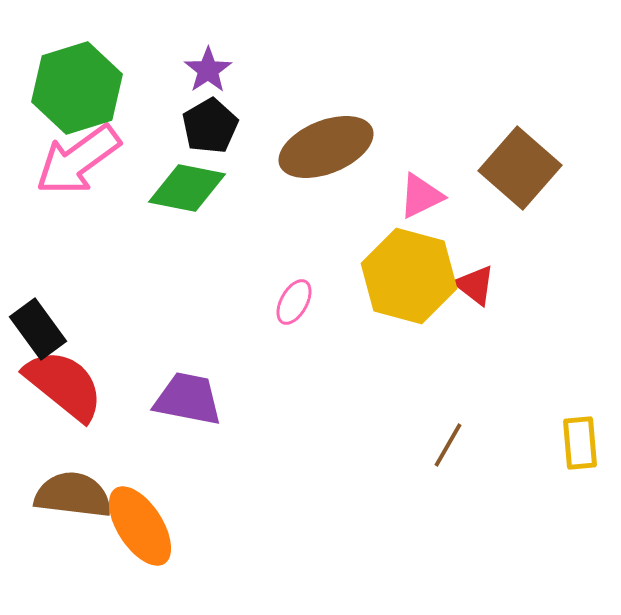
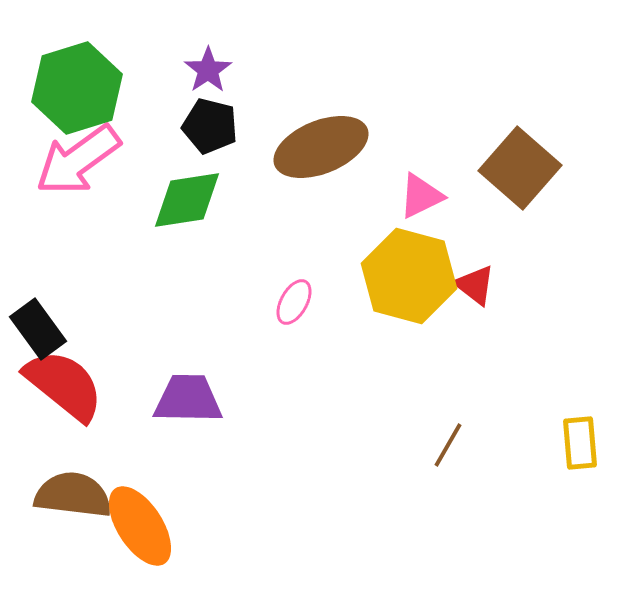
black pentagon: rotated 28 degrees counterclockwise
brown ellipse: moved 5 px left
green diamond: moved 12 px down; rotated 20 degrees counterclockwise
purple trapezoid: rotated 10 degrees counterclockwise
